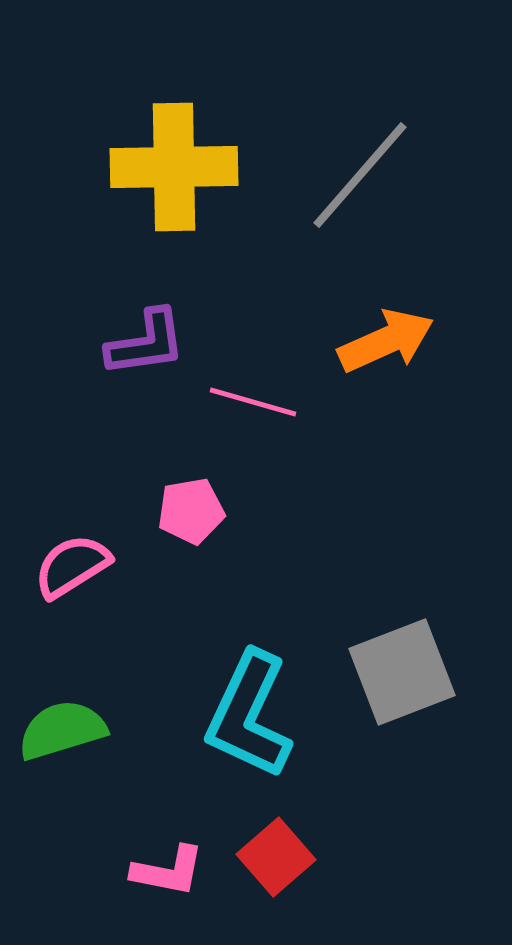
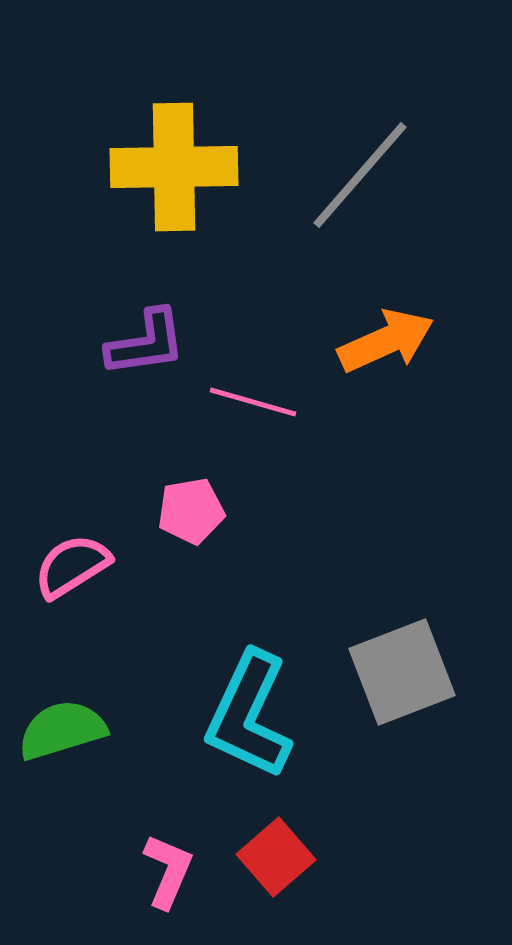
pink L-shape: rotated 78 degrees counterclockwise
